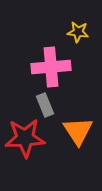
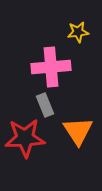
yellow star: rotated 15 degrees counterclockwise
